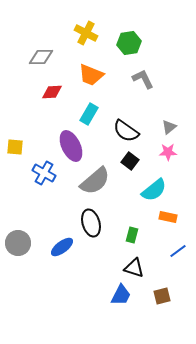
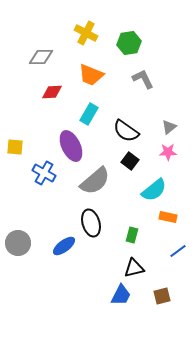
blue ellipse: moved 2 px right, 1 px up
black triangle: rotated 30 degrees counterclockwise
